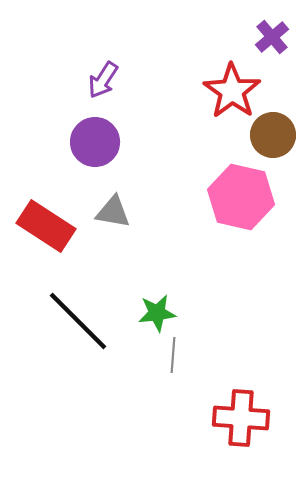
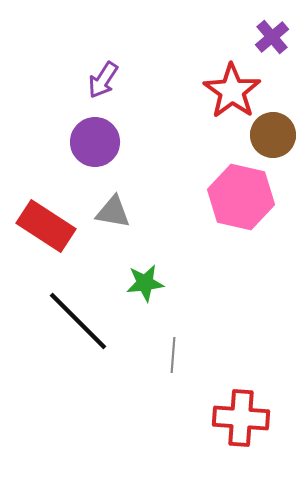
green star: moved 12 px left, 30 px up
